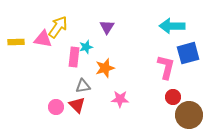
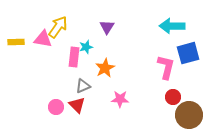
orange star: rotated 12 degrees counterclockwise
gray triangle: rotated 14 degrees counterclockwise
